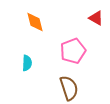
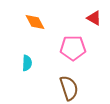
red triangle: moved 2 px left
orange diamond: rotated 15 degrees counterclockwise
pink pentagon: moved 3 px up; rotated 20 degrees clockwise
